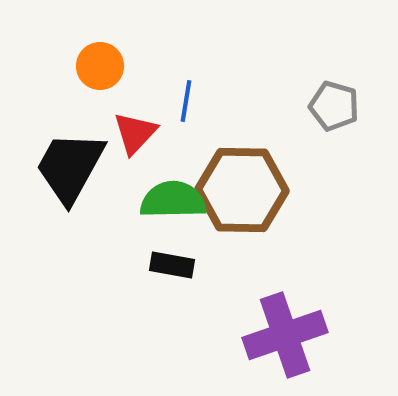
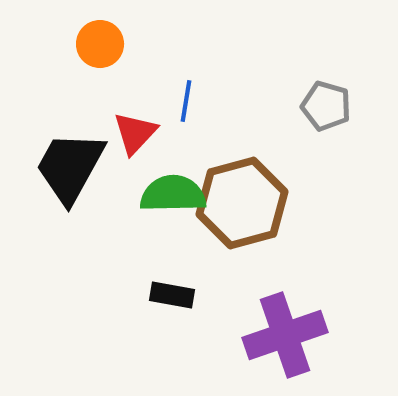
orange circle: moved 22 px up
gray pentagon: moved 8 px left
brown hexagon: moved 13 px down; rotated 16 degrees counterclockwise
green semicircle: moved 6 px up
black rectangle: moved 30 px down
